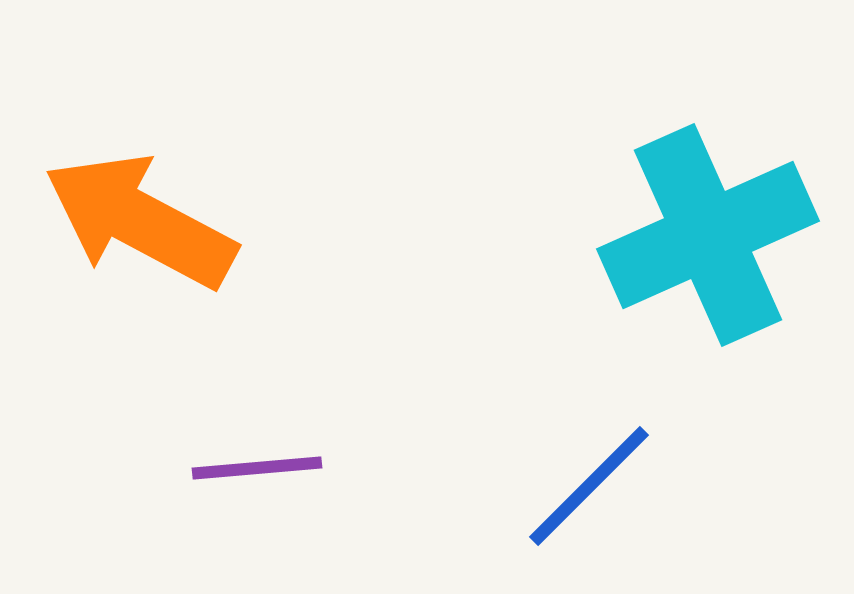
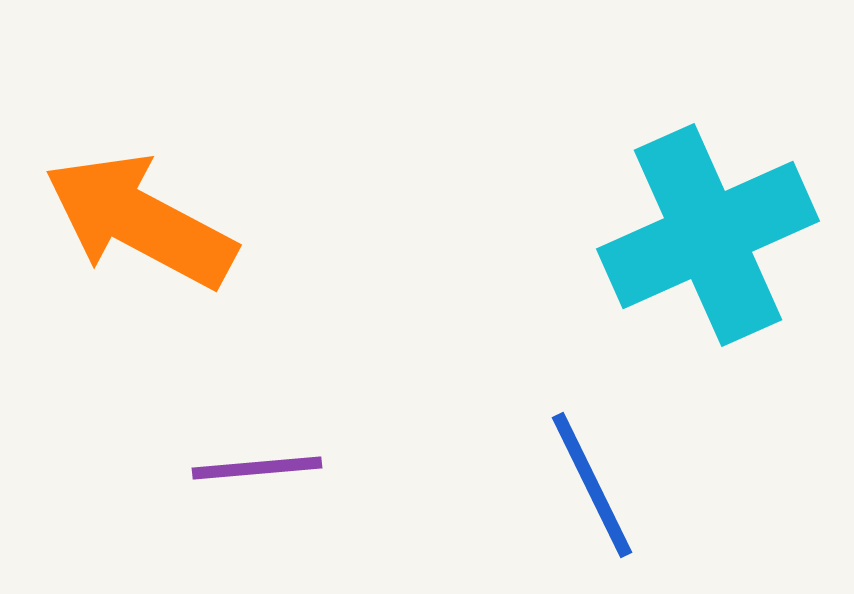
blue line: moved 3 px right, 1 px up; rotated 71 degrees counterclockwise
